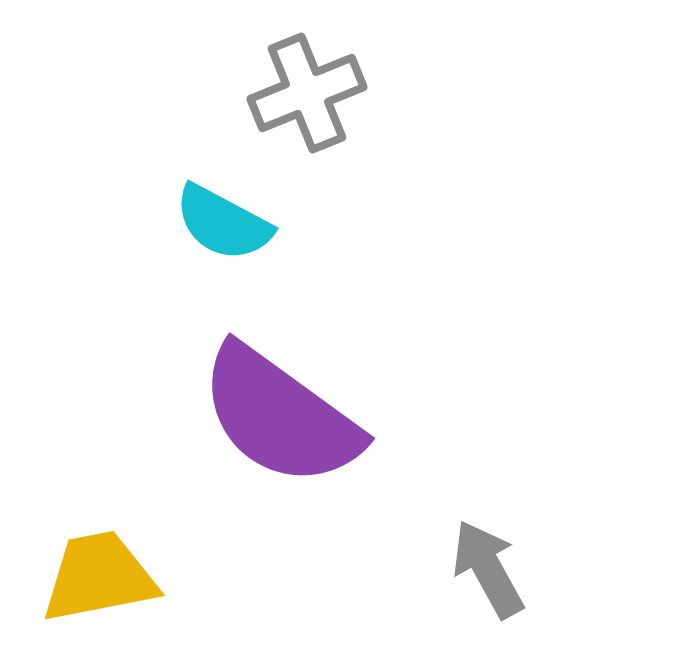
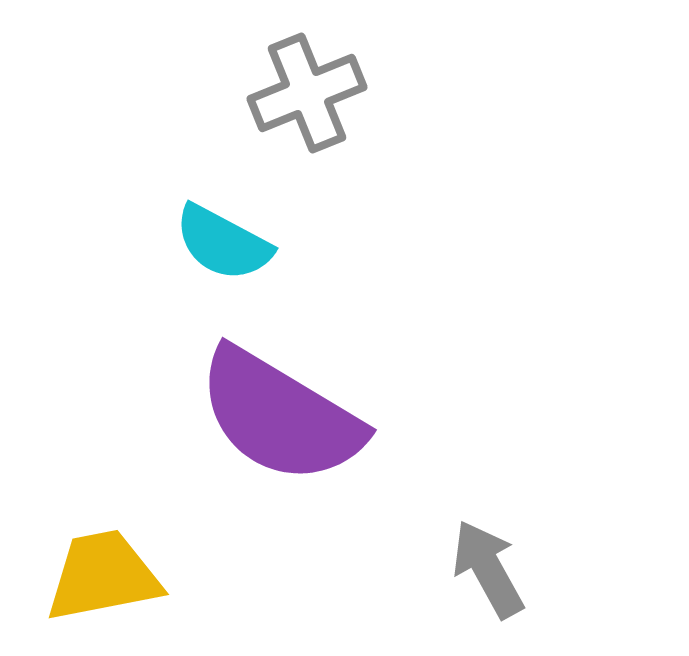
cyan semicircle: moved 20 px down
purple semicircle: rotated 5 degrees counterclockwise
yellow trapezoid: moved 4 px right, 1 px up
